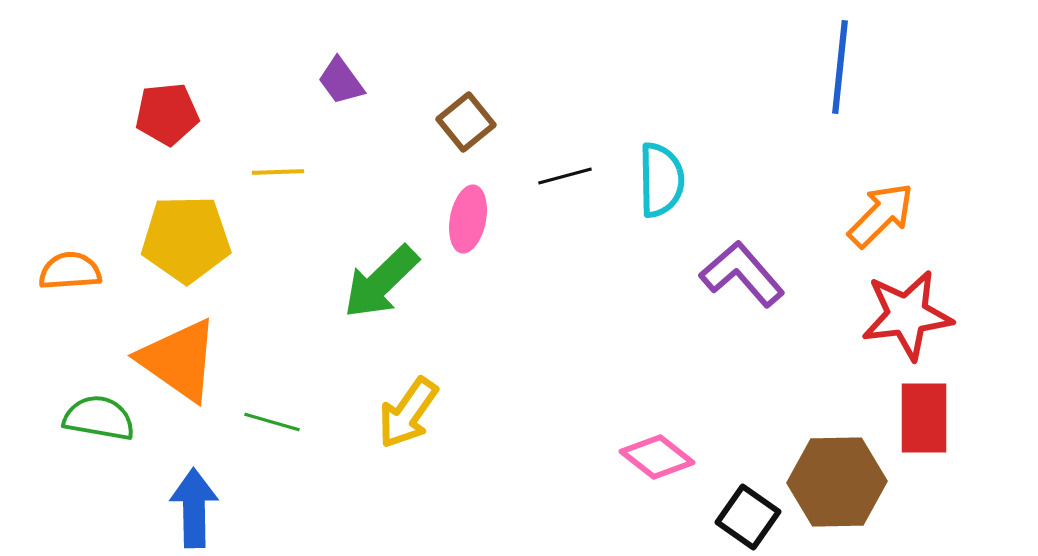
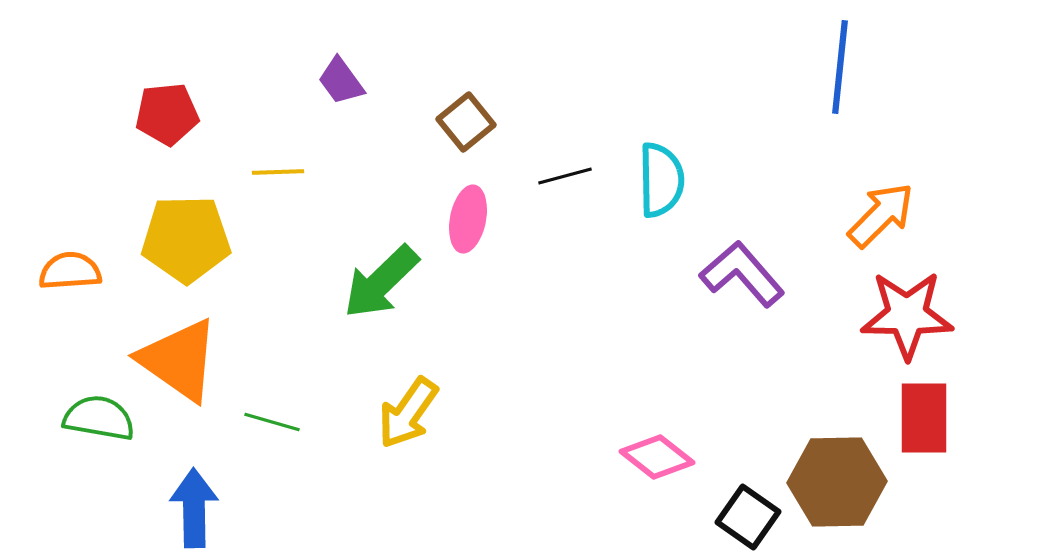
red star: rotated 8 degrees clockwise
